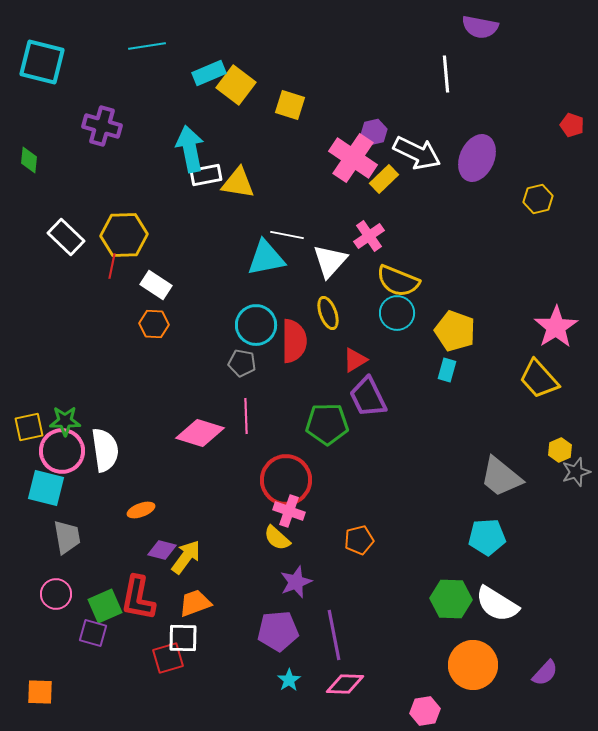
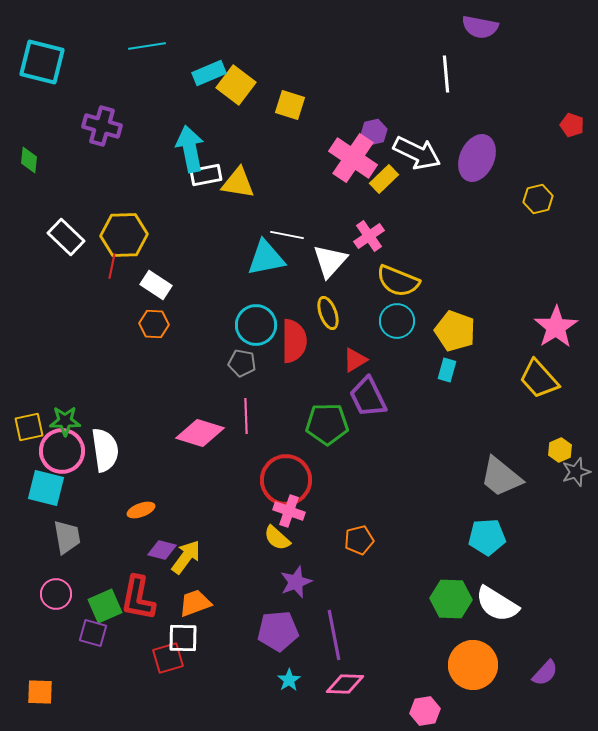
cyan circle at (397, 313): moved 8 px down
